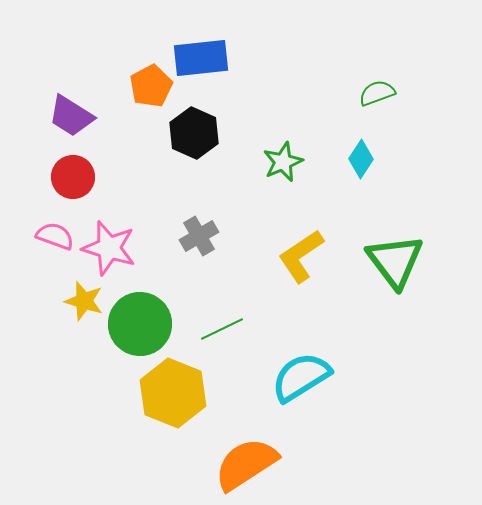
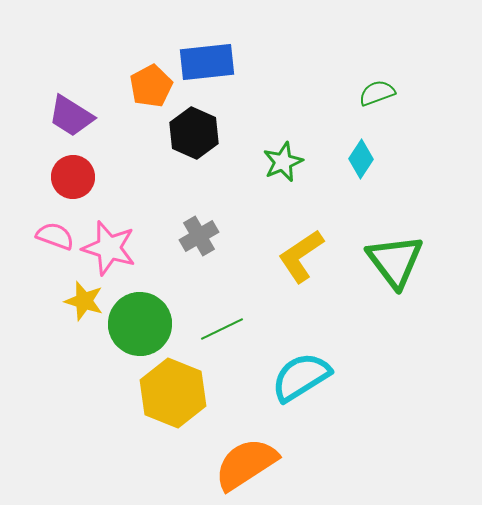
blue rectangle: moved 6 px right, 4 px down
